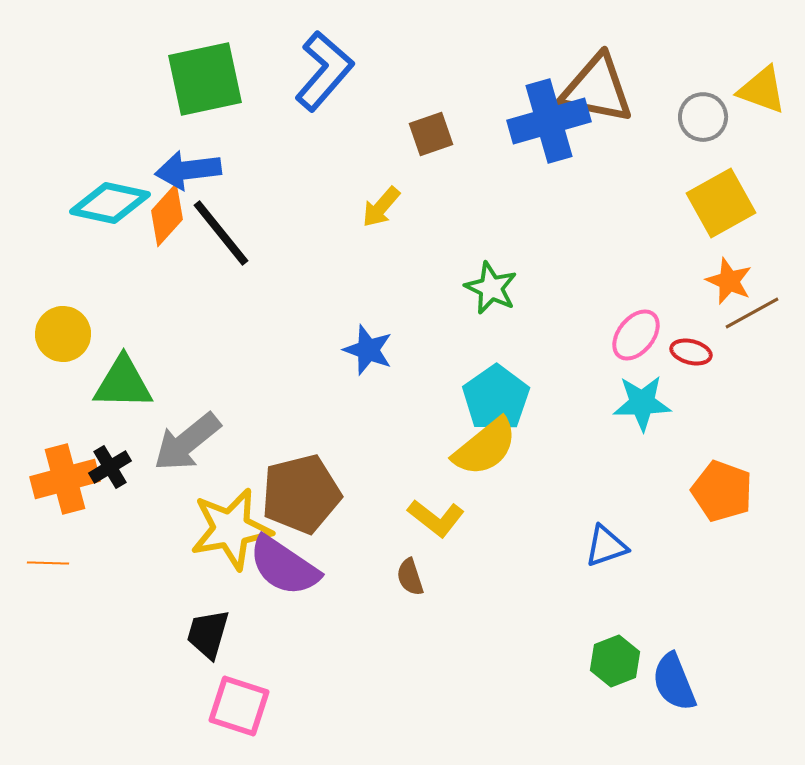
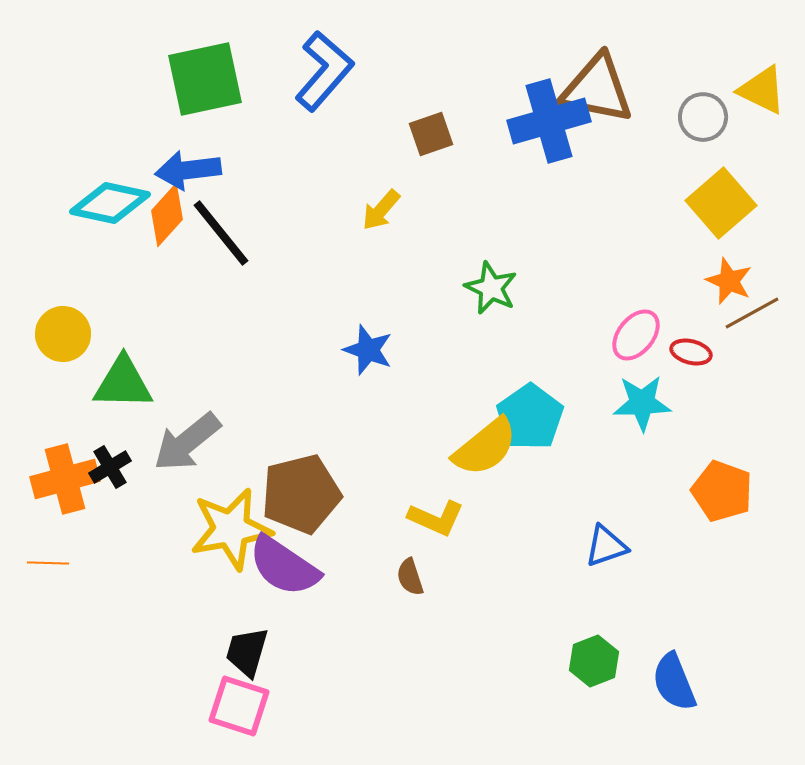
yellow triangle: rotated 6 degrees clockwise
yellow square: rotated 12 degrees counterclockwise
yellow arrow: moved 3 px down
cyan pentagon: moved 34 px right, 19 px down
yellow L-shape: rotated 14 degrees counterclockwise
black trapezoid: moved 39 px right, 18 px down
green hexagon: moved 21 px left
